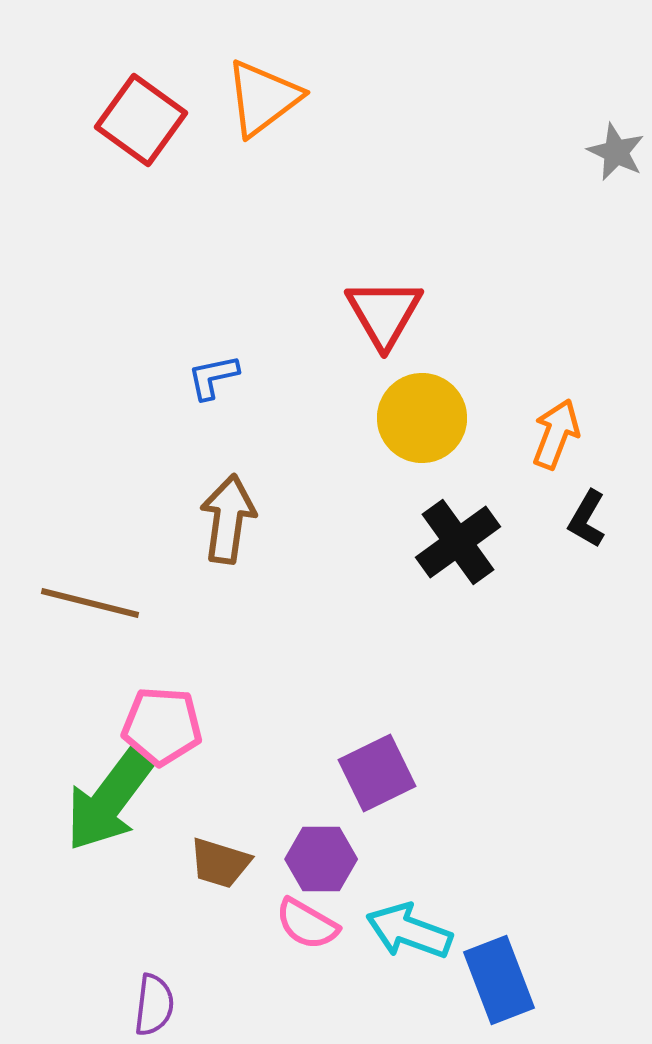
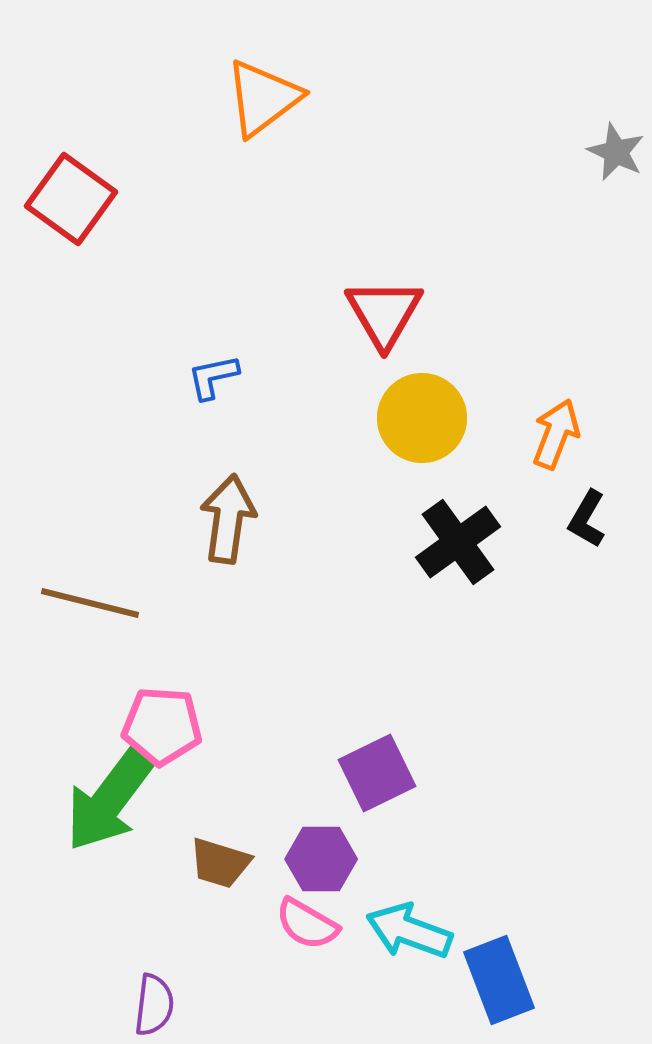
red square: moved 70 px left, 79 px down
